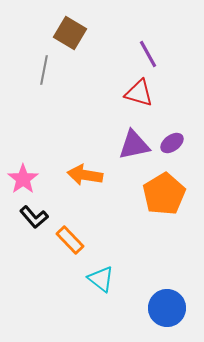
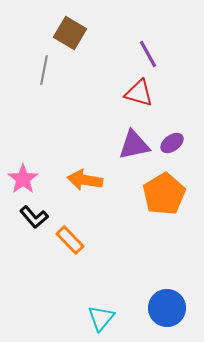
orange arrow: moved 5 px down
cyan triangle: moved 39 px down; rotated 32 degrees clockwise
